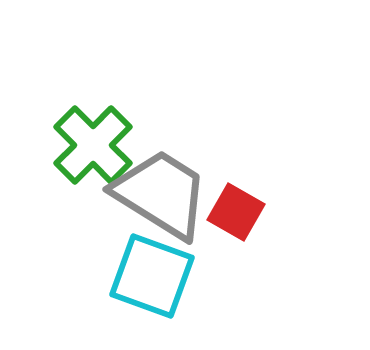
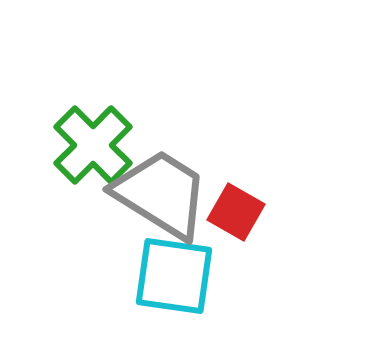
cyan square: moved 22 px right; rotated 12 degrees counterclockwise
